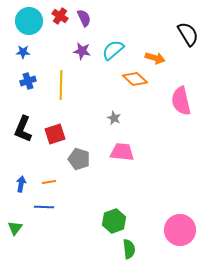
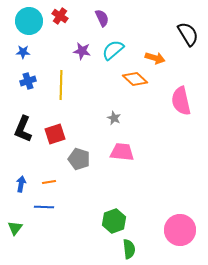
purple semicircle: moved 18 px right
